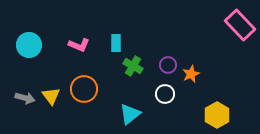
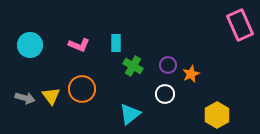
pink rectangle: rotated 20 degrees clockwise
cyan circle: moved 1 px right
orange circle: moved 2 px left
